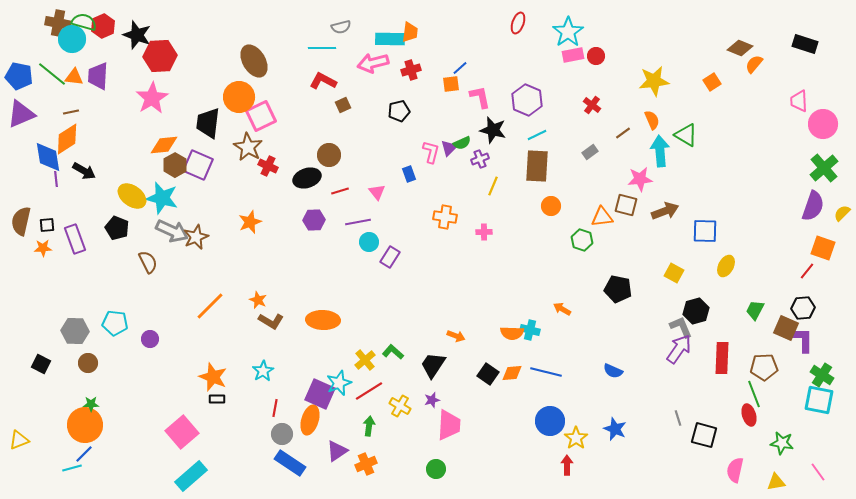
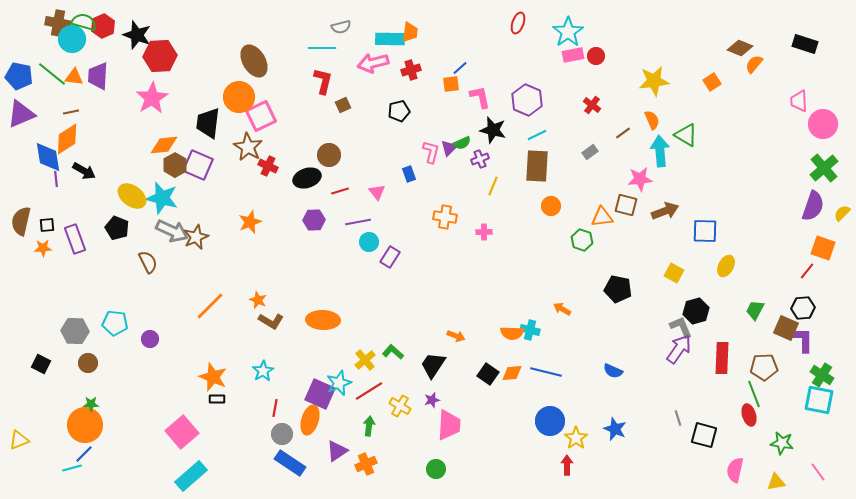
red L-shape at (323, 81): rotated 76 degrees clockwise
